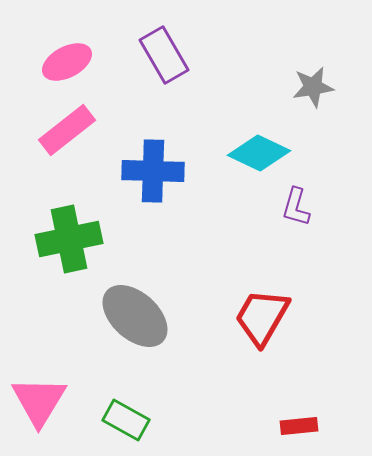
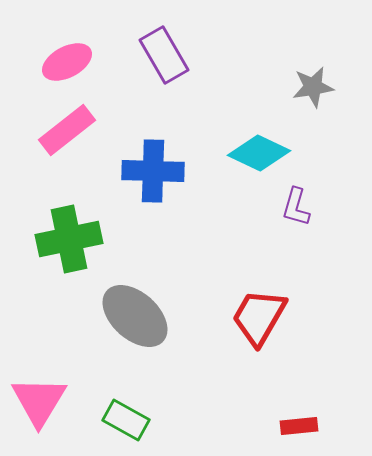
red trapezoid: moved 3 px left
